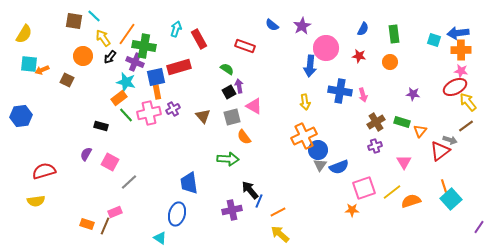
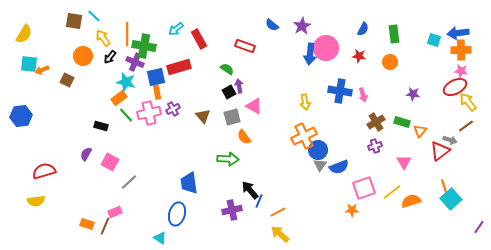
cyan arrow at (176, 29): rotated 147 degrees counterclockwise
orange line at (127, 34): rotated 35 degrees counterclockwise
blue arrow at (310, 66): moved 12 px up
